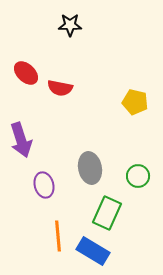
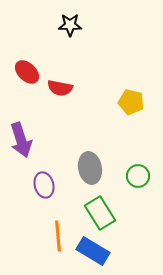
red ellipse: moved 1 px right, 1 px up
yellow pentagon: moved 4 px left
green rectangle: moved 7 px left; rotated 56 degrees counterclockwise
